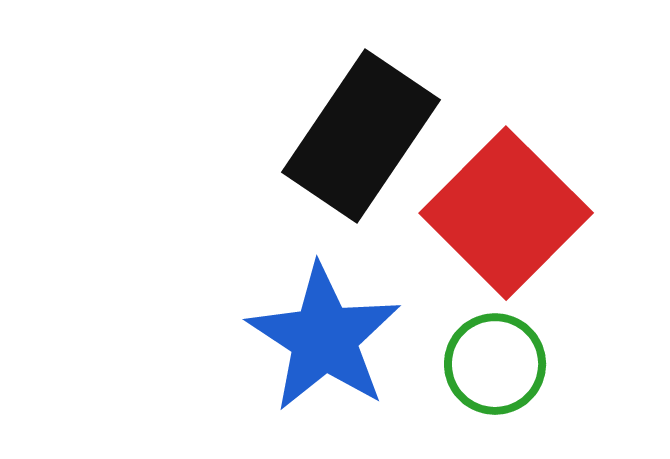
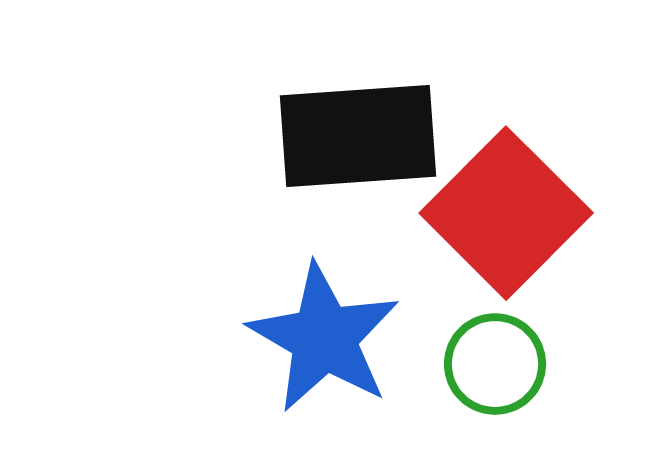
black rectangle: moved 3 px left; rotated 52 degrees clockwise
blue star: rotated 3 degrees counterclockwise
